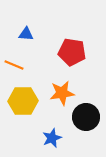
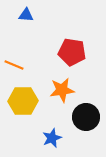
blue triangle: moved 19 px up
orange star: moved 3 px up
